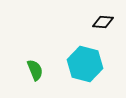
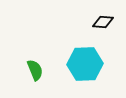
cyan hexagon: rotated 16 degrees counterclockwise
